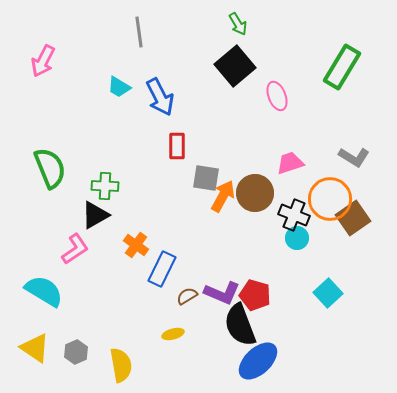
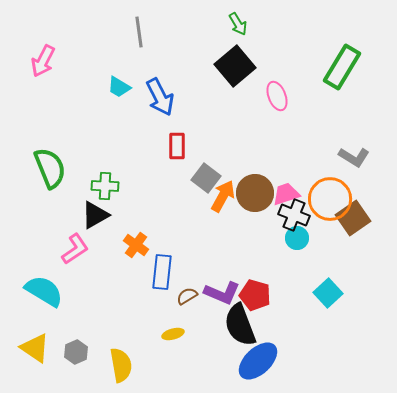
pink trapezoid: moved 4 px left, 31 px down
gray square: rotated 28 degrees clockwise
blue rectangle: moved 3 px down; rotated 20 degrees counterclockwise
